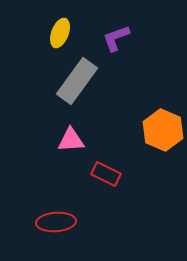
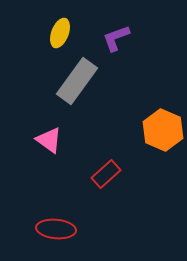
pink triangle: moved 22 px left; rotated 40 degrees clockwise
red rectangle: rotated 68 degrees counterclockwise
red ellipse: moved 7 px down; rotated 9 degrees clockwise
